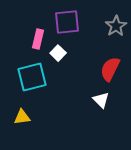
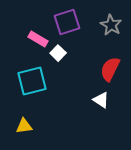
purple square: rotated 12 degrees counterclockwise
gray star: moved 5 px left, 1 px up; rotated 10 degrees counterclockwise
pink rectangle: rotated 72 degrees counterclockwise
cyan square: moved 4 px down
white triangle: rotated 12 degrees counterclockwise
yellow triangle: moved 2 px right, 9 px down
